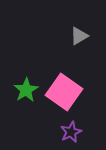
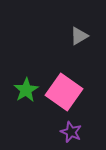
purple star: rotated 25 degrees counterclockwise
